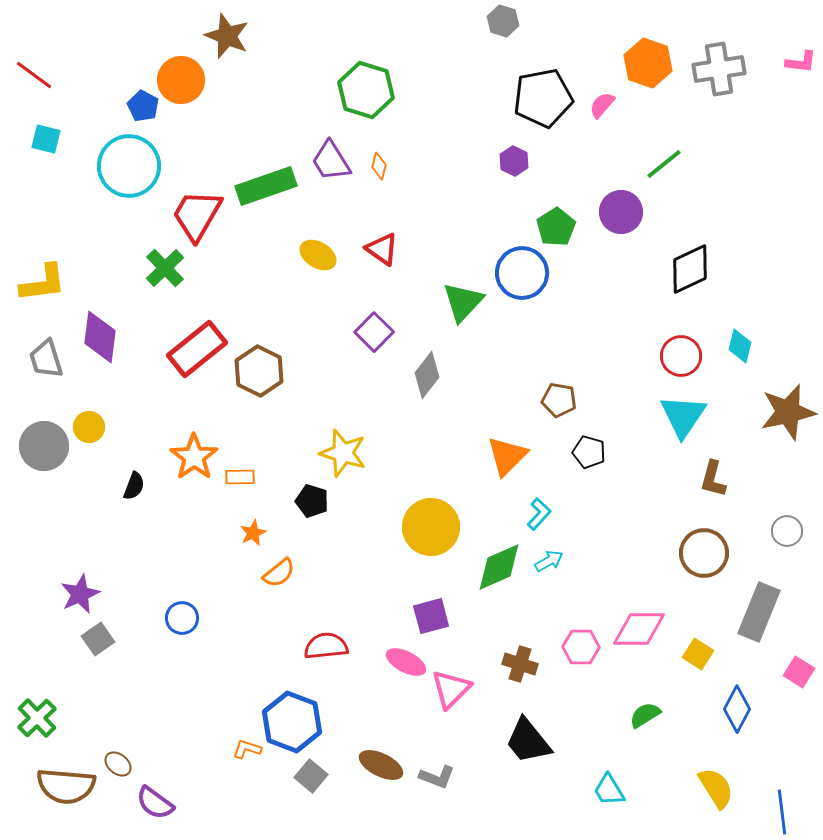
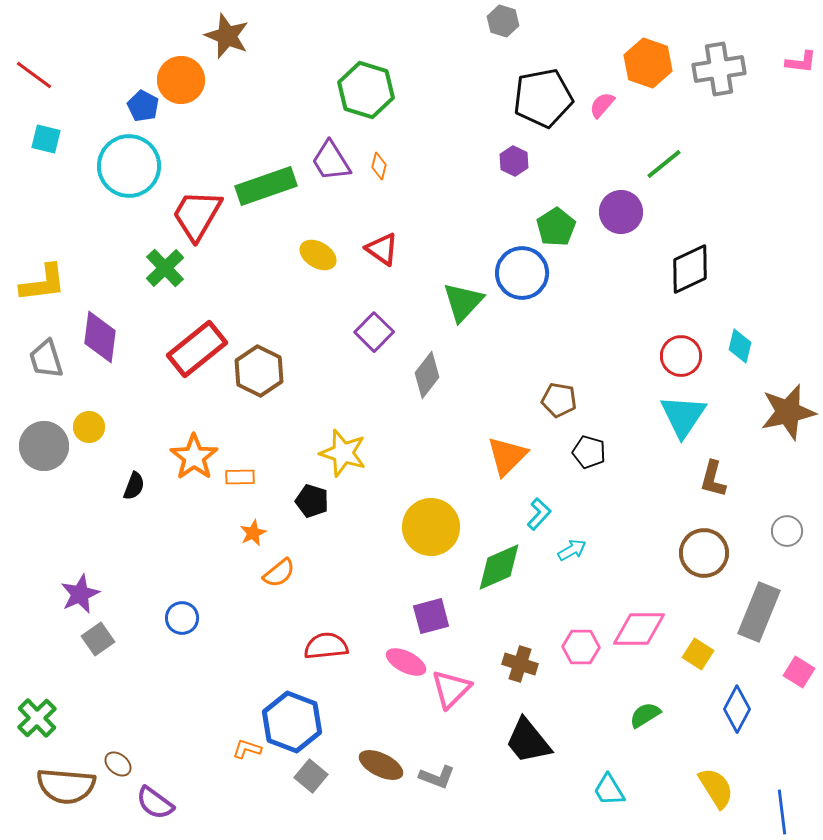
cyan arrow at (549, 561): moved 23 px right, 11 px up
